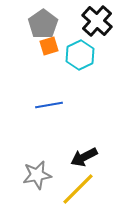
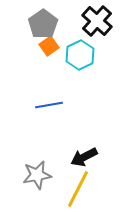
orange square: rotated 18 degrees counterclockwise
yellow line: rotated 18 degrees counterclockwise
